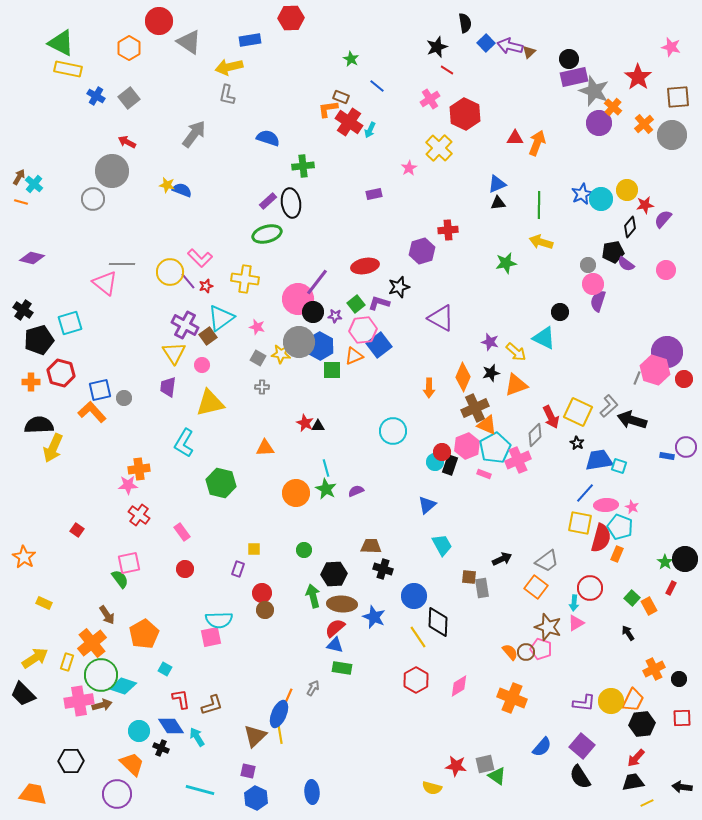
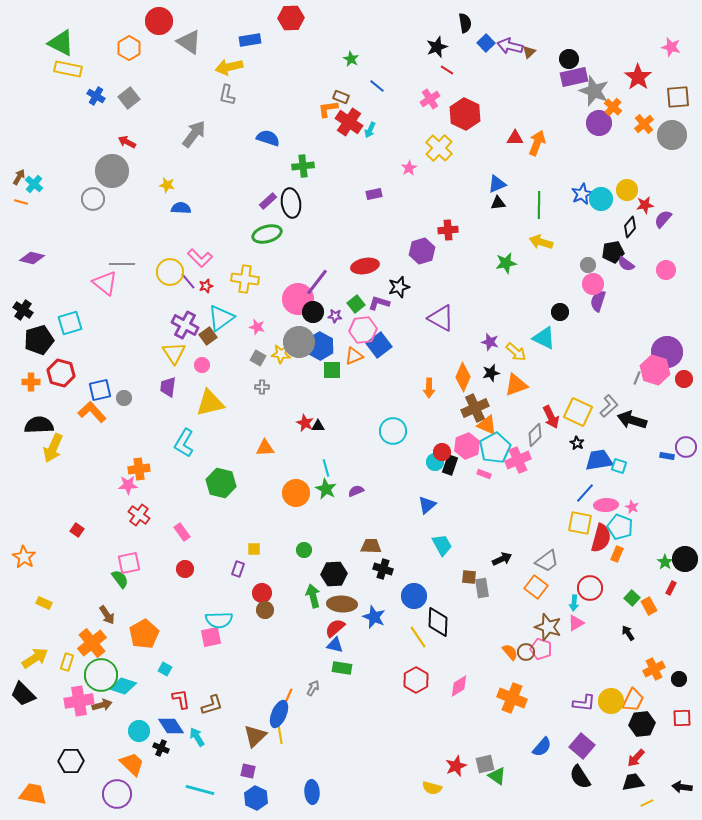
blue semicircle at (182, 190): moved 1 px left, 18 px down; rotated 18 degrees counterclockwise
red star at (456, 766): rotated 30 degrees counterclockwise
